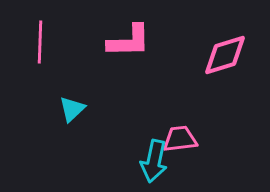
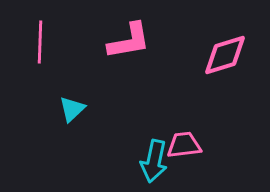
pink L-shape: rotated 9 degrees counterclockwise
pink trapezoid: moved 4 px right, 6 px down
